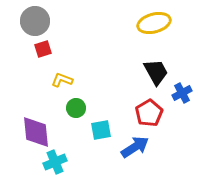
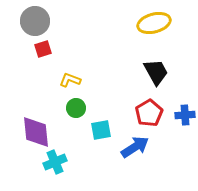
yellow L-shape: moved 8 px right
blue cross: moved 3 px right, 22 px down; rotated 24 degrees clockwise
